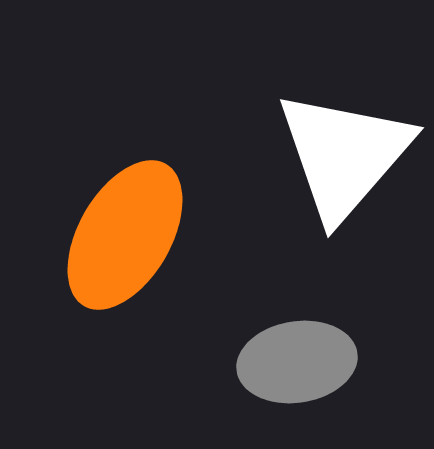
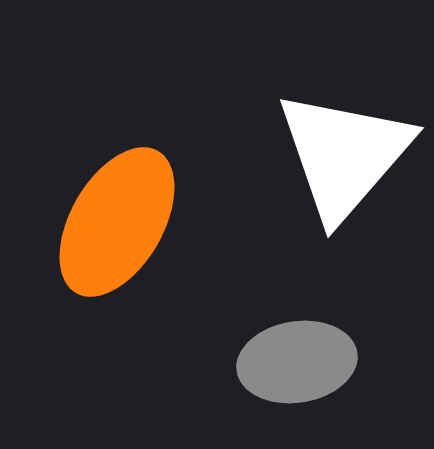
orange ellipse: moved 8 px left, 13 px up
